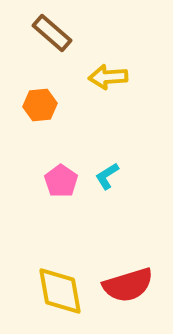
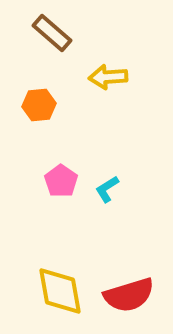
orange hexagon: moved 1 px left
cyan L-shape: moved 13 px down
red semicircle: moved 1 px right, 10 px down
